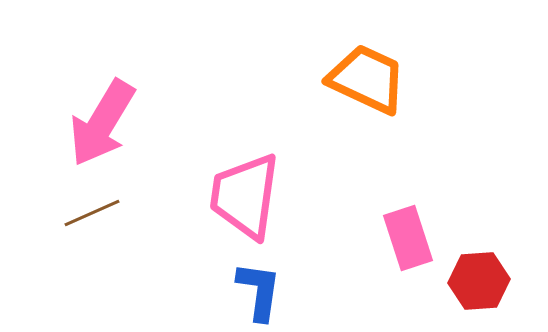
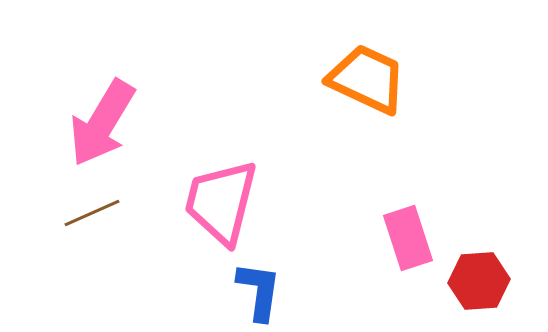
pink trapezoid: moved 24 px left, 6 px down; rotated 6 degrees clockwise
